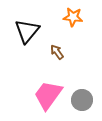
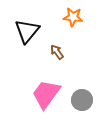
pink trapezoid: moved 2 px left, 1 px up
